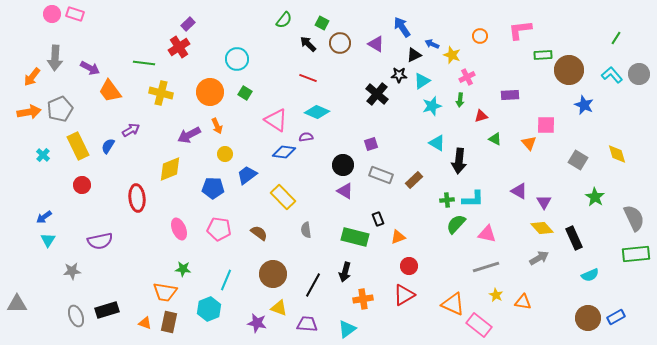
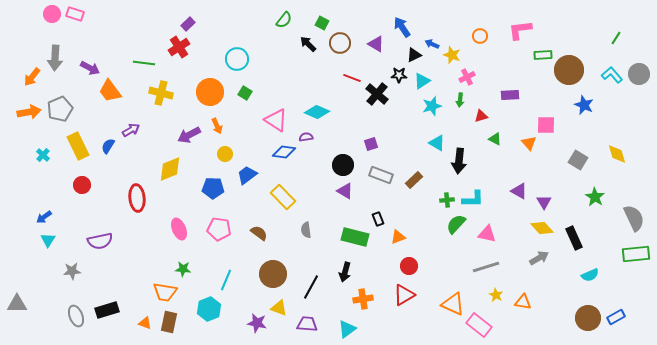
red line at (308, 78): moved 44 px right
black line at (313, 285): moved 2 px left, 2 px down
